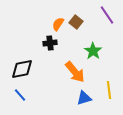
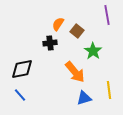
purple line: rotated 24 degrees clockwise
brown square: moved 1 px right, 9 px down
